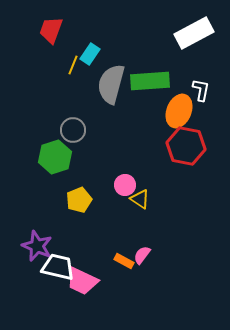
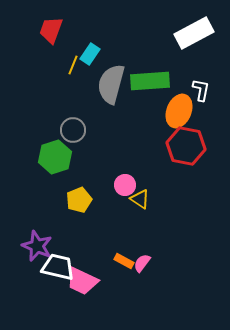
pink semicircle: moved 8 px down
